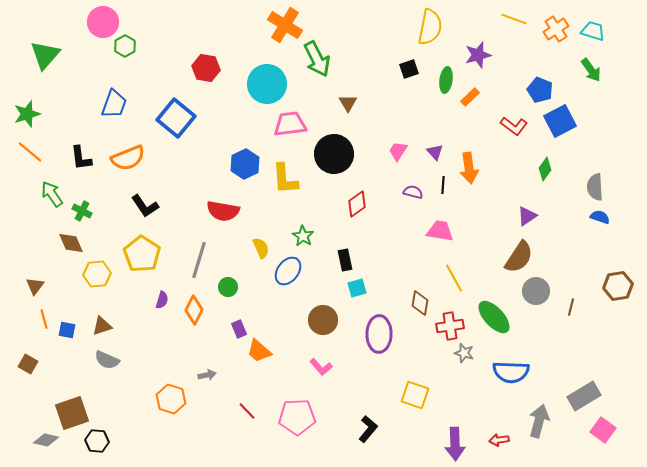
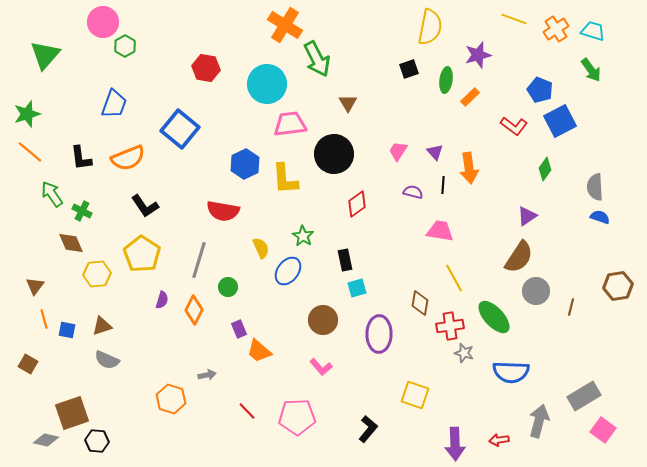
blue square at (176, 118): moved 4 px right, 11 px down
